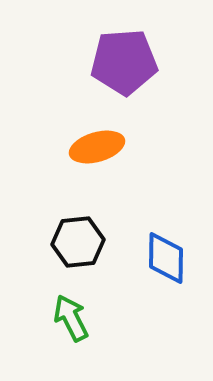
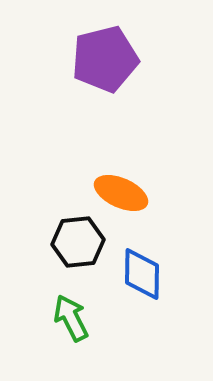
purple pentagon: moved 19 px left, 3 px up; rotated 10 degrees counterclockwise
orange ellipse: moved 24 px right, 46 px down; rotated 40 degrees clockwise
blue diamond: moved 24 px left, 16 px down
